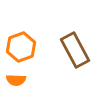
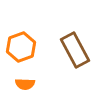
orange semicircle: moved 9 px right, 4 px down
